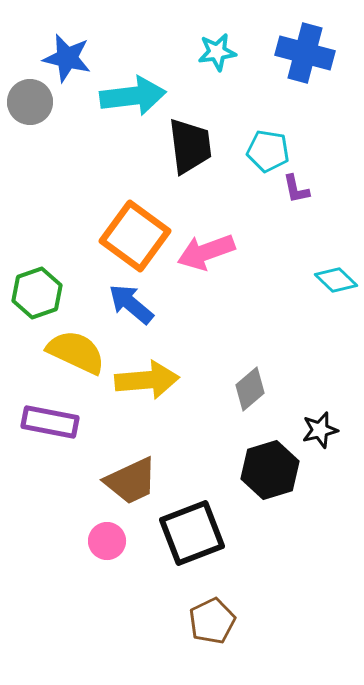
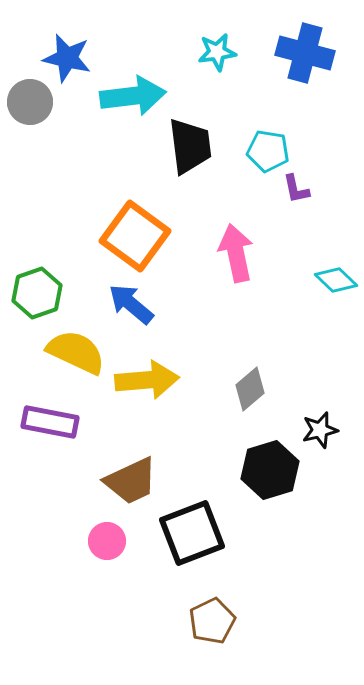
pink arrow: moved 30 px right, 1 px down; rotated 98 degrees clockwise
